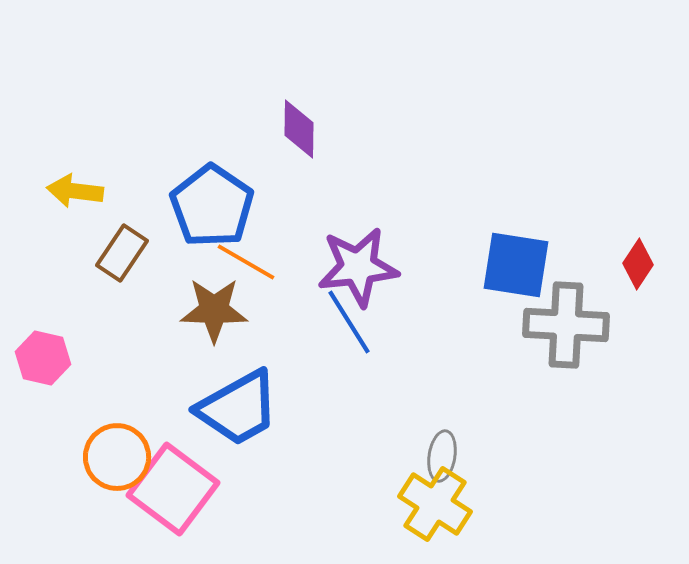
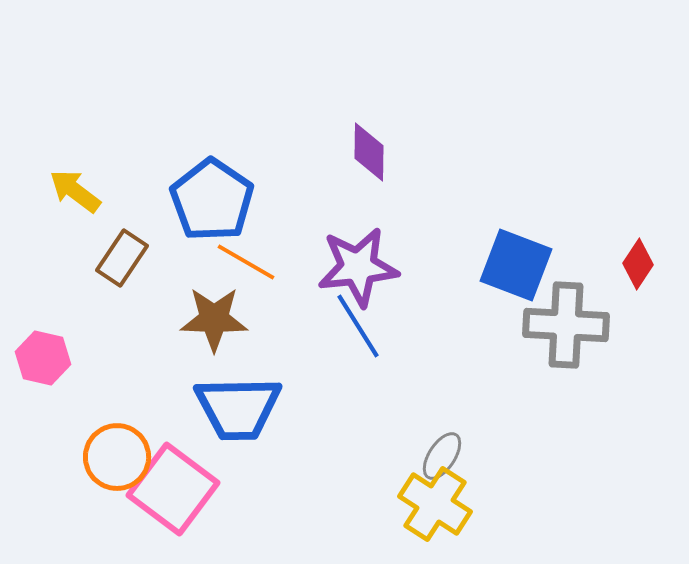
purple diamond: moved 70 px right, 23 px down
yellow arrow: rotated 30 degrees clockwise
blue pentagon: moved 6 px up
brown rectangle: moved 5 px down
blue square: rotated 12 degrees clockwise
brown star: moved 9 px down
blue line: moved 9 px right, 4 px down
blue trapezoid: rotated 28 degrees clockwise
gray ellipse: rotated 24 degrees clockwise
